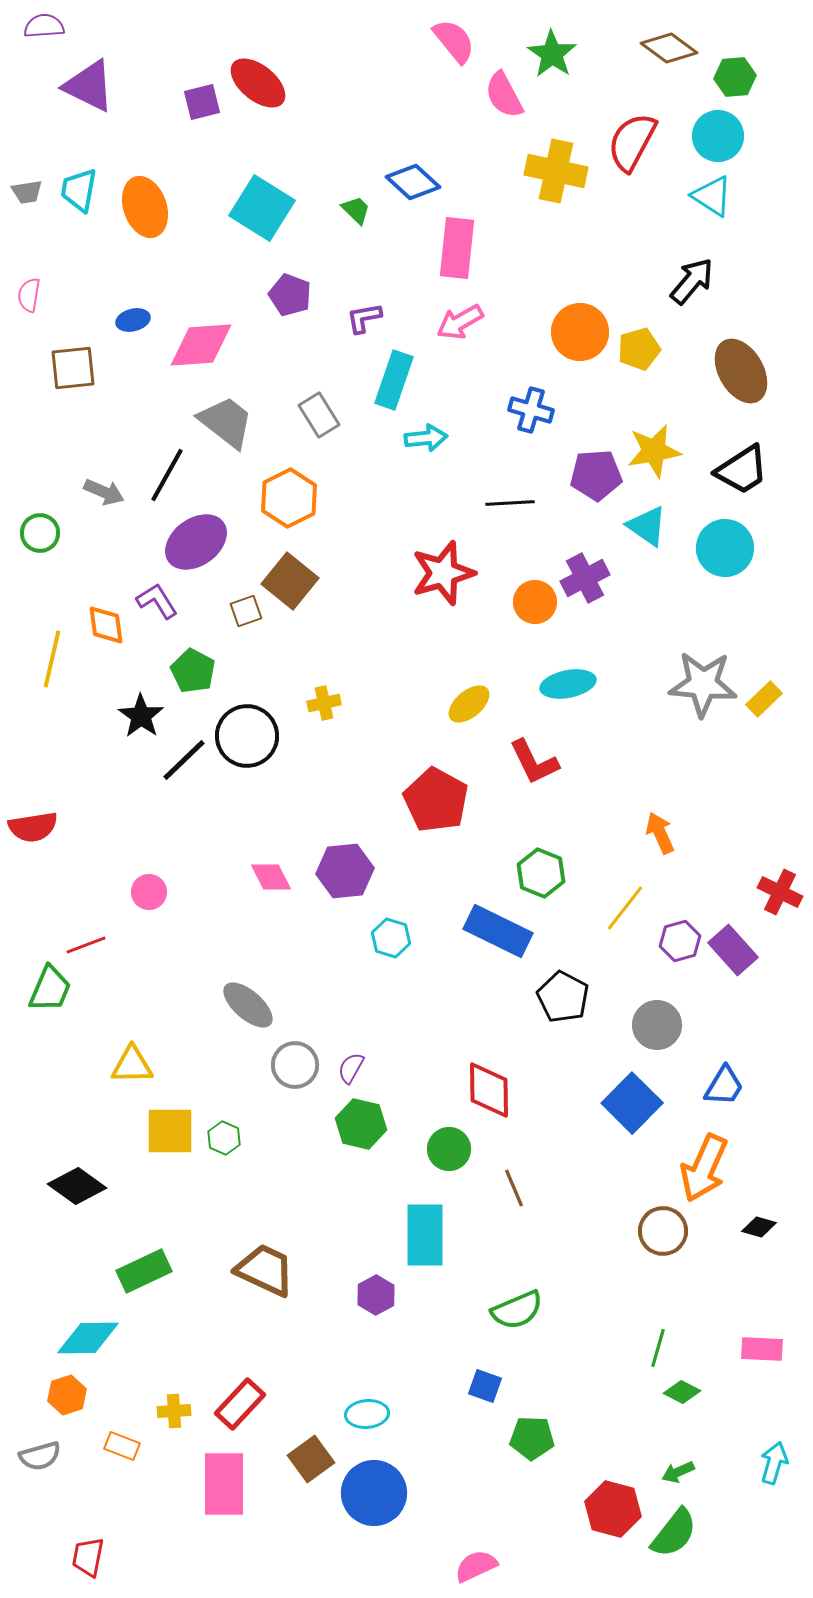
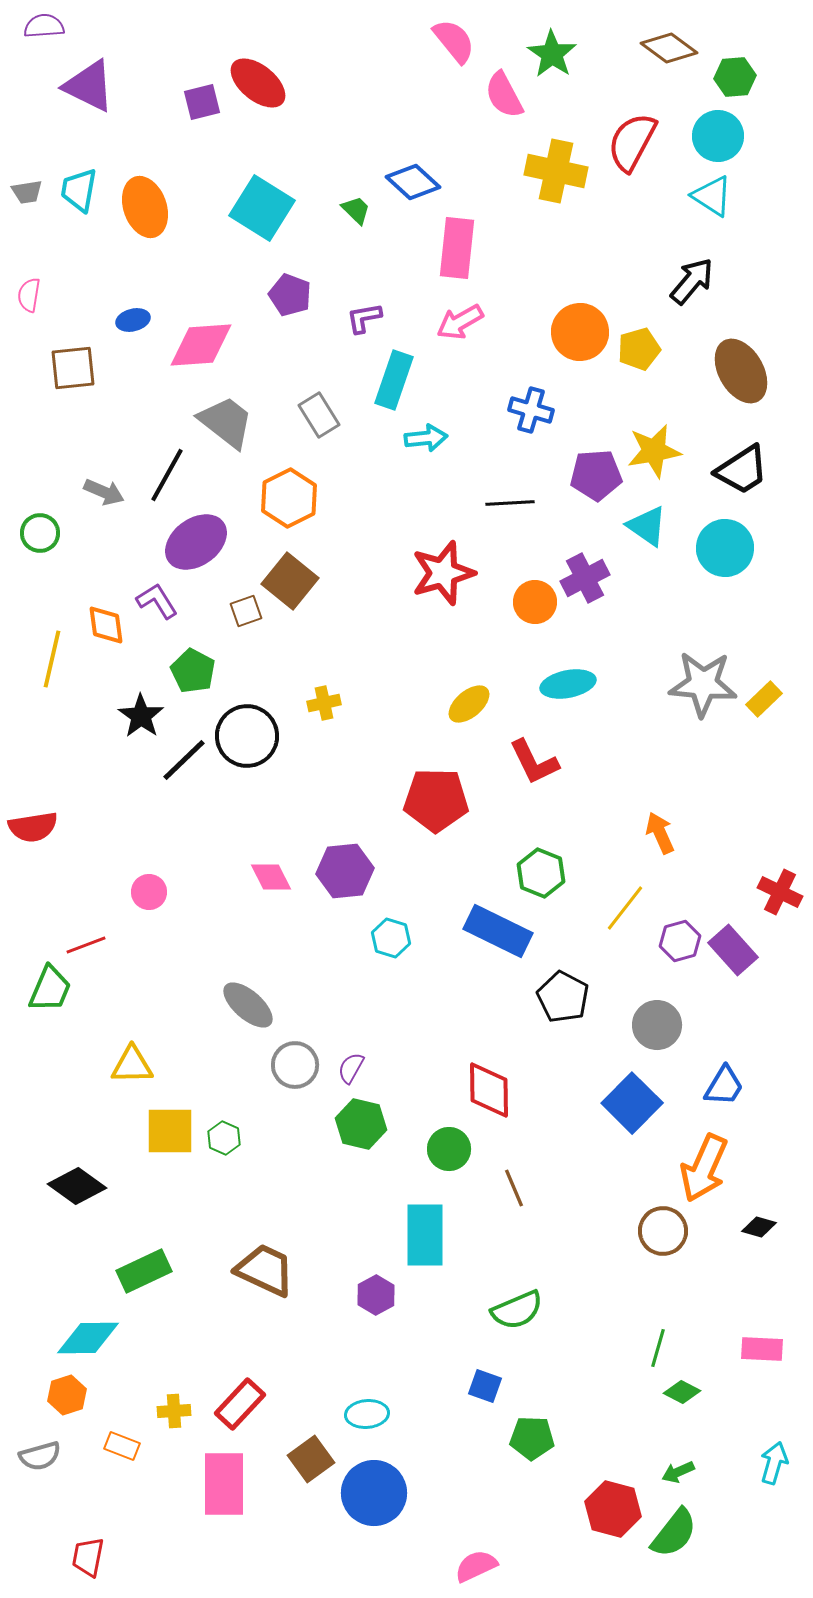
red pentagon at (436, 800): rotated 28 degrees counterclockwise
